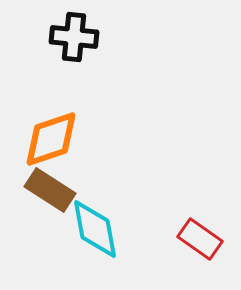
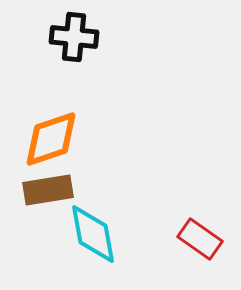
brown rectangle: moved 2 px left; rotated 42 degrees counterclockwise
cyan diamond: moved 2 px left, 5 px down
